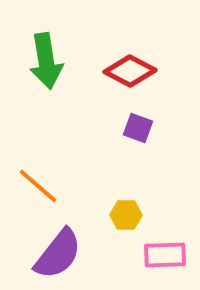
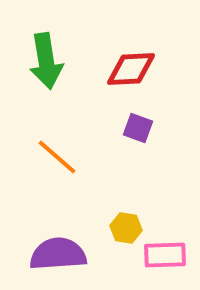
red diamond: moved 1 px right, 2 px up; rotated 30 degrees counterclockwise
orange line: moved 19 px right, 29 px up
yellow hexagon: moved 13 px down; rotated 8 degrees clockwise
purple semicircle: rotated 132 degrees counterclockwise
